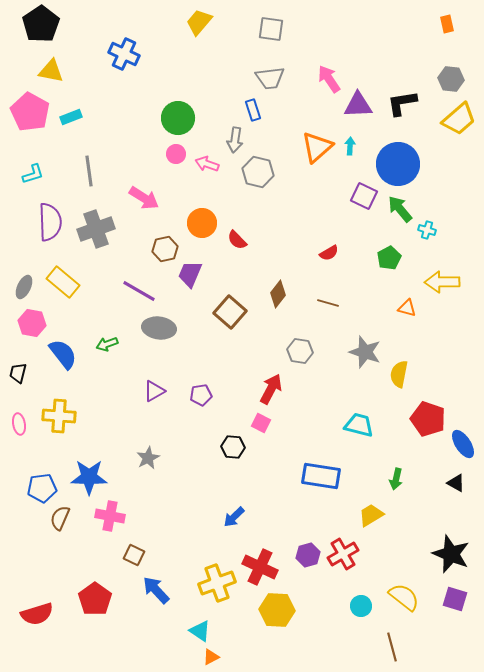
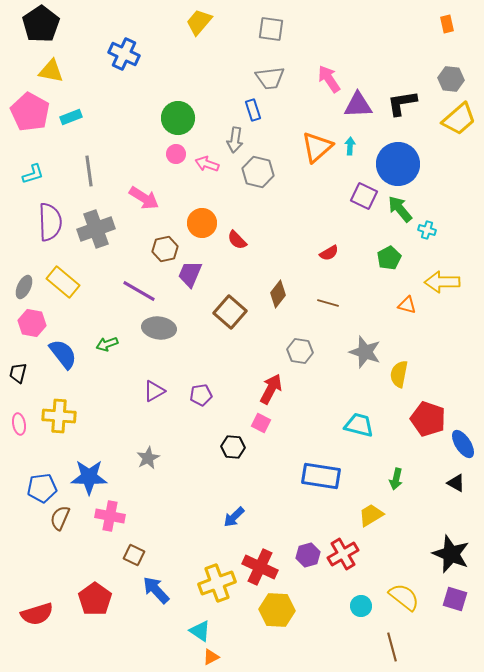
orange triangle at (407, 308): moved 3 px up
